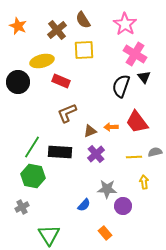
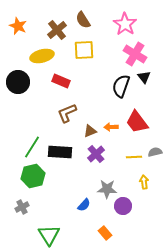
yellow ellipse: moved 5 px up
green hexagon: rotated 25 degrees counterclockwise
